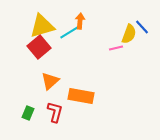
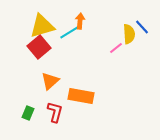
yellow semicircle: rotated 24 degrees counterclockwise
pink line: rotated 24 degrees counterclockwise
